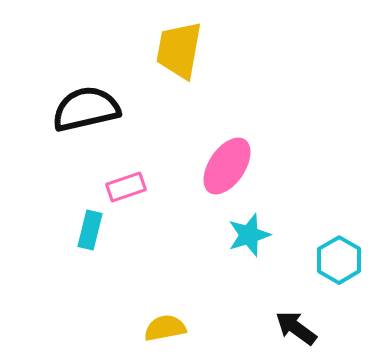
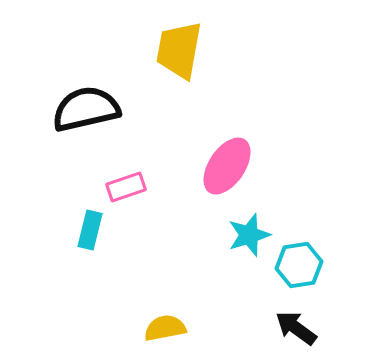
cyan hexagon: moved 40 px left, 5 px down; rotated 21 degrees clockwise
